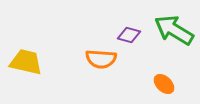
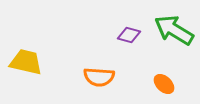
orange semicircle: moved 2 px left, 18 px down
